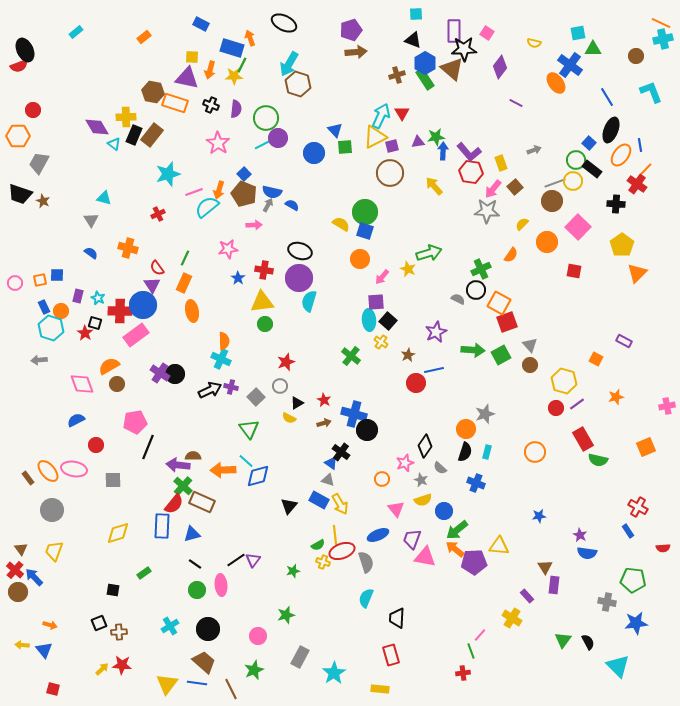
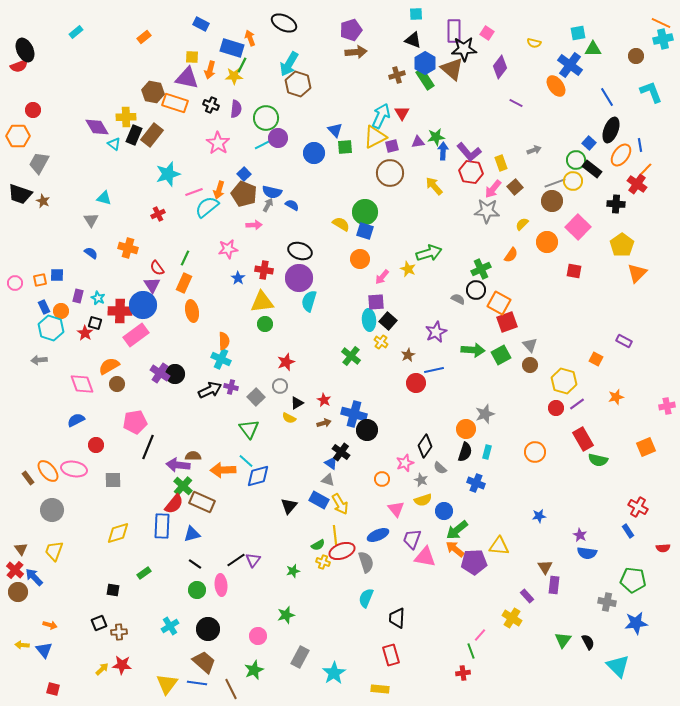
orange ellipse at (556, 83): moved 3 px down
